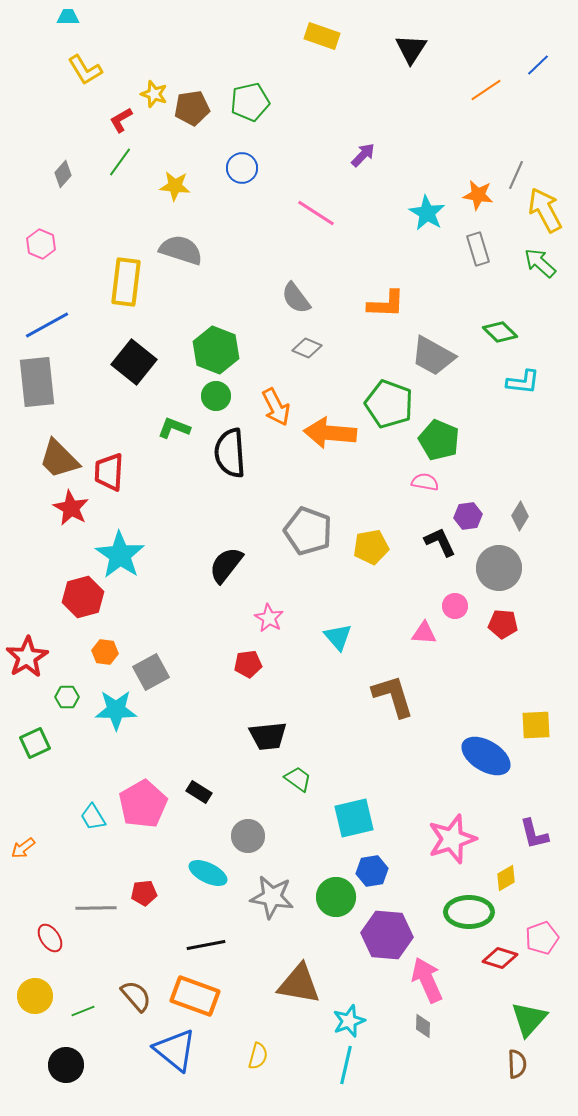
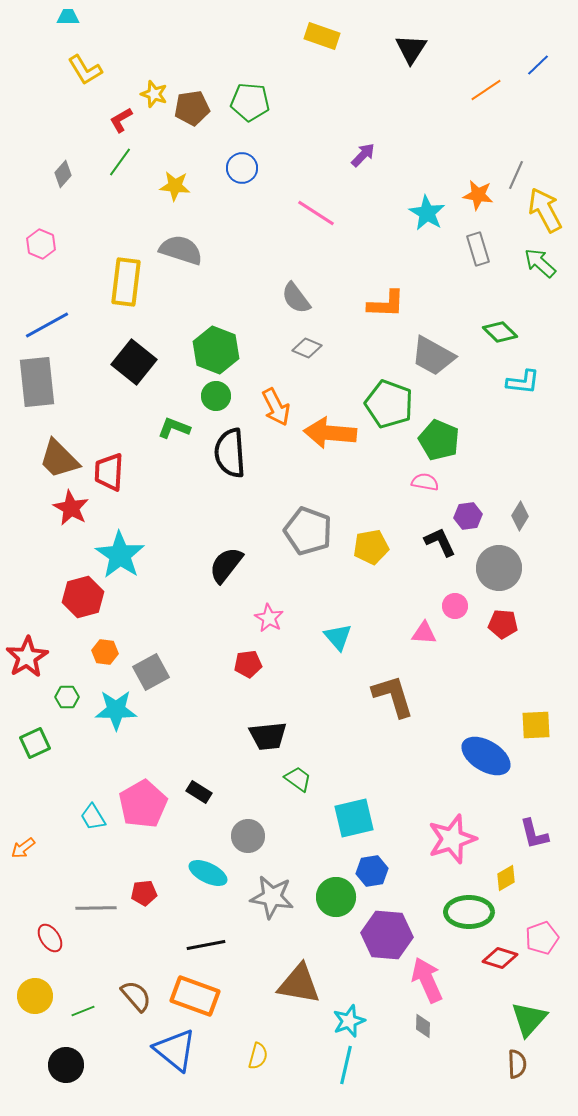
green pentagon at (250, 102): rotated 18 degrees clockwise
